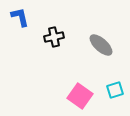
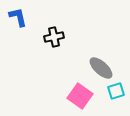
blue L-shape: moved 2 px left
gray ellipse: moved 23 px down
cyan square: moved 1 px right, 1 px down
